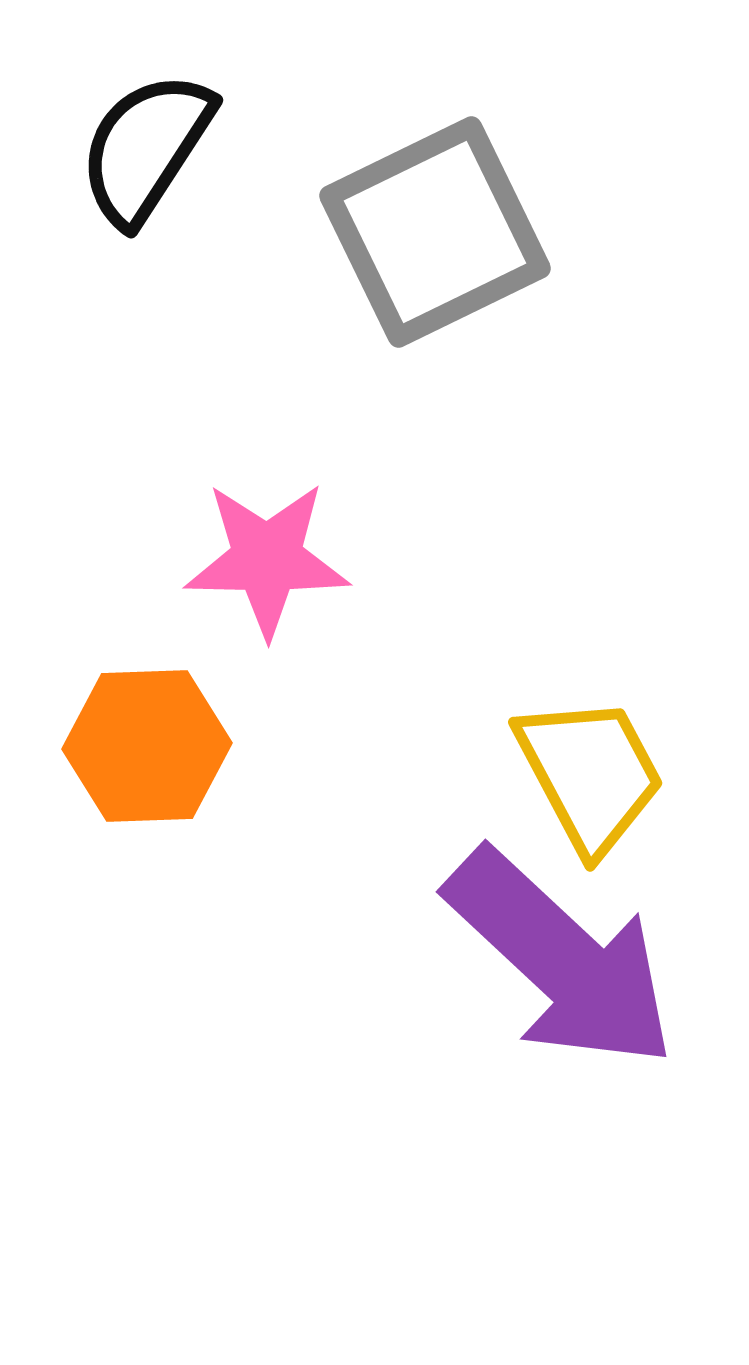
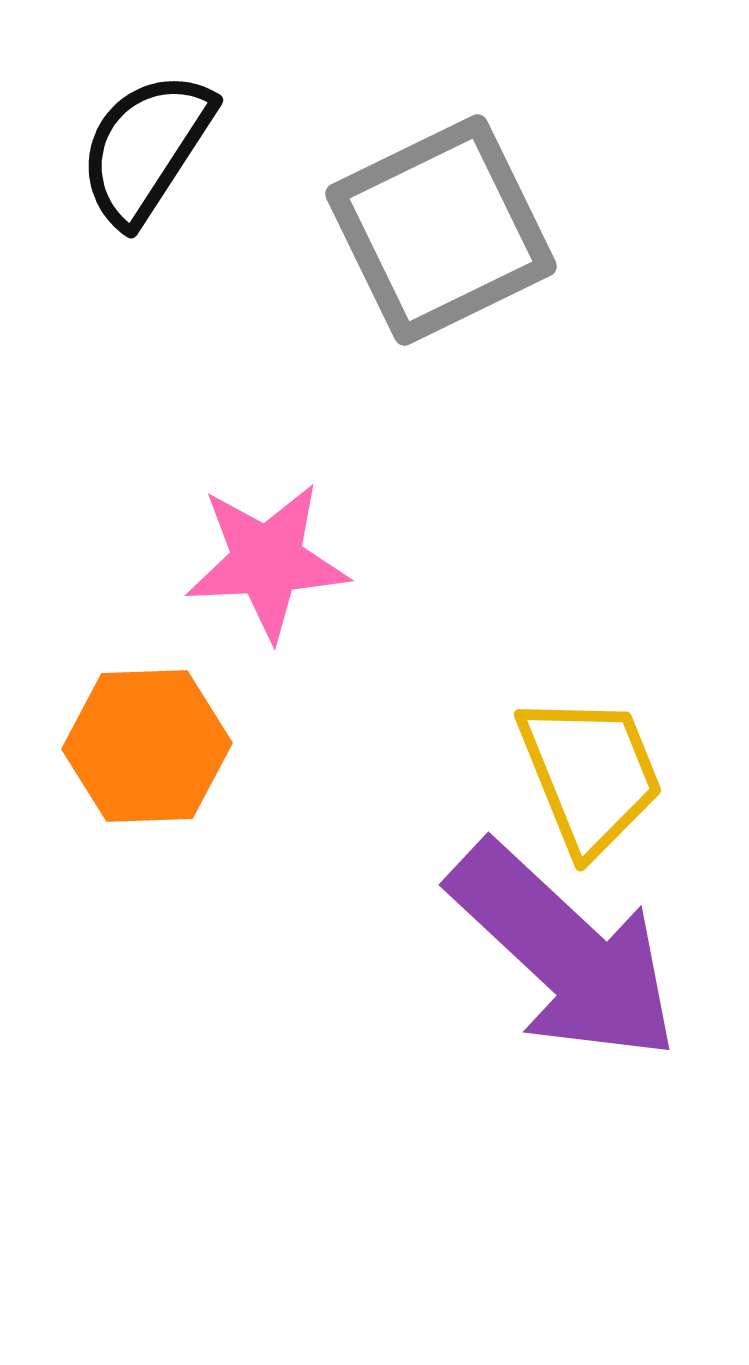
gray square: moved 6 px right, 2 px up
pink star: moved 2 px down; rotated 4 degrees counterclockwise
yellow trapezoid: rotated 6 degrees clockwise
purple arrow: moved 3 px right, 7 px up
